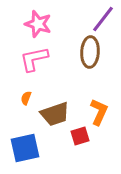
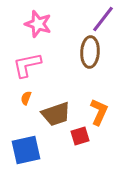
pink L-shape: moved 7 px left, 6 px down
brown trapezoid: moved 1 px right
blue square: moved 1 px right, 2 px down
